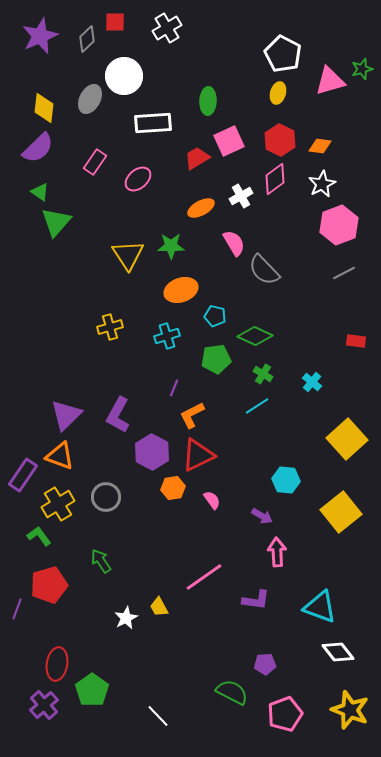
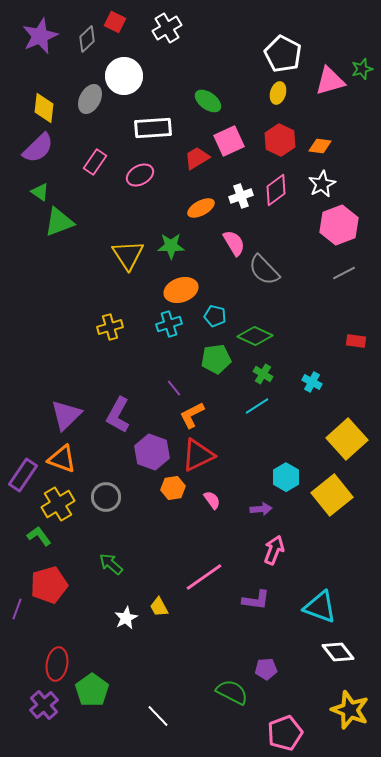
red square at (115, 22): rotated 25 degrees clockwise
green ellipse at (208, 101): rotated 56 degrees counterclockwise
white rectangle at (153, 123): moved 5 px down
pink ellipse at (138, 179): moved 2 px right, 4 px up; rotated 12 degrees clockwise
pink diamond at (275, 179): moved 1 px right, 11 px down
white cross at (241, 196): rotated 10 degrees clockwise
green triangle at (56, 222): moved 3 px right; rotated 28 degrees clockwise
cyan cross at (167, 336): moved 2 px right, 12 px up
cyan cross at (312, 382): rotated 12 degrees counterclockwise
purple line at (174, 388): rotated 60 degrees counterclockwise
purple hexagon at (152, 452): rotated 8 degrees counterclockwise
orange triangle at (60, 456): moved 2 px right, 3 px down
cyan hexagon at (286, 480): moved 3 px up; rotated 24 degrees clockwise
yellow square at (341, 512): moved 9 px left, 17 px up
purple arrow at (262, 516): moved 1 px left, 7 px up; rotated 35 degrees counterclockwise
pink arrow at (277, 552): moved 3 px left, 2 px up; rotated 24 degrees clockwise
green arrow at (101, 561): moved 10 px right, 3 px down; rotated 15 degrees counterclockwise
purple pentagon at (265, 664): moved 1 px right, 5 px down
pink pentagon at (285, 714): moved 19 px down
